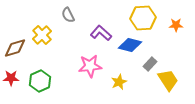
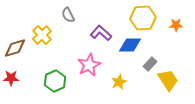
blue diamond: rotated 15 degrees counterclockwise
pink star: moved 1 px left, 1 px up; rotated 20 degrees counterclockwise
green hexagon: moved 15 px right
